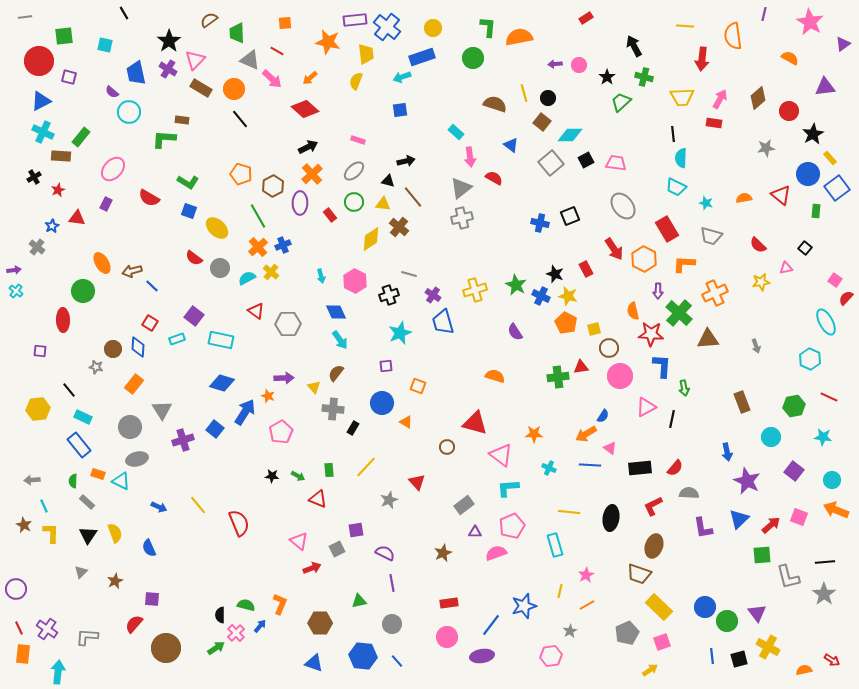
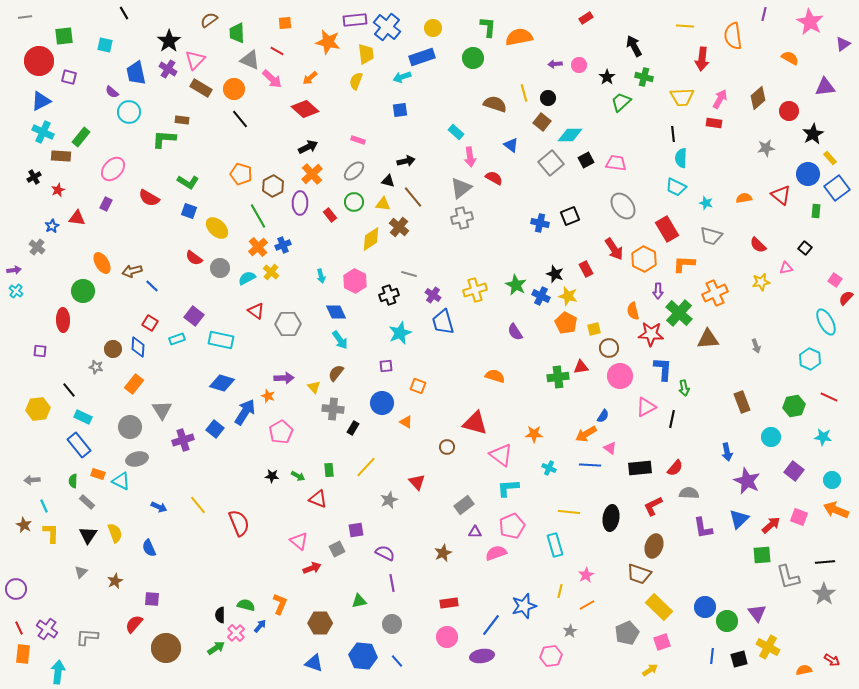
blue L-shape at (662, 366): moved 1 px right, 3 px down
blue line at (712, 656): rotated 14 degrees clockwise
